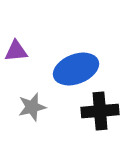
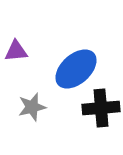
blue ellipse: rotated 21 degrees counterclockwise
black cross: moved 1 px right, 3 px up
